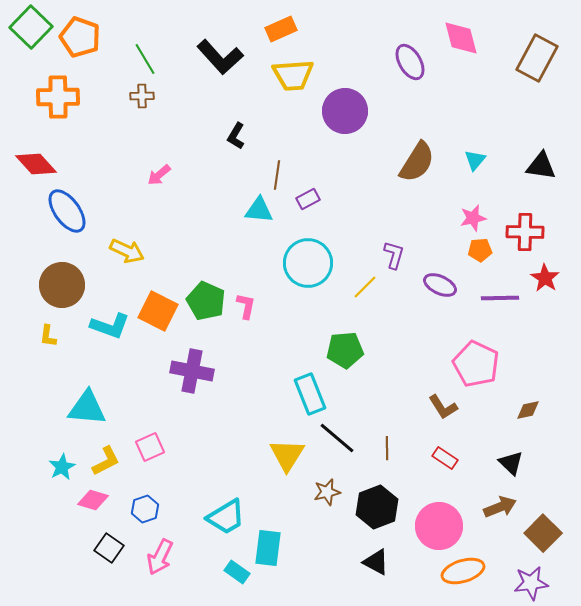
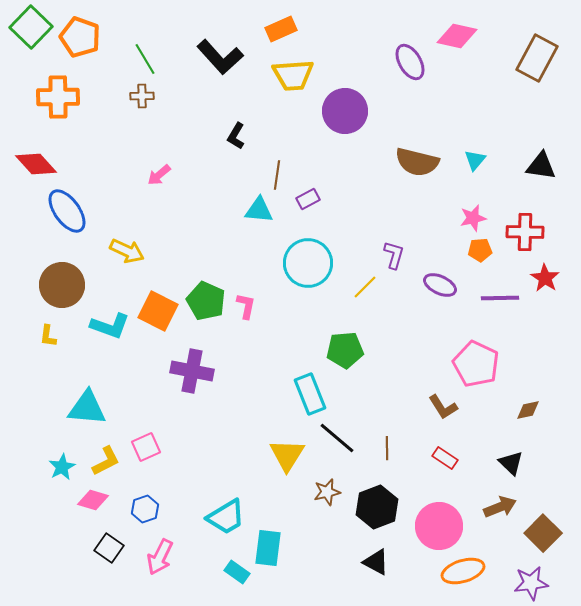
pink diamond at (461, 38): moved 4 px left, 2 px up; rotated 63 degrees counterclockwise
brown semicircle at (417, 162): rotated 72 degrees clockwise
pink square at (150, 447): moved 4 px left
